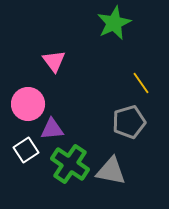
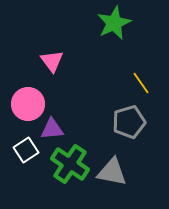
pink triangle: moved 2 px left
gray triangle: moved 1 px right, 1 px down
